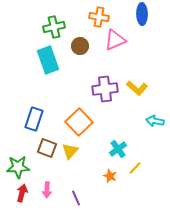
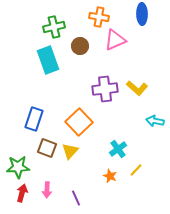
yellow line: moved 1 px right, 2 px down
